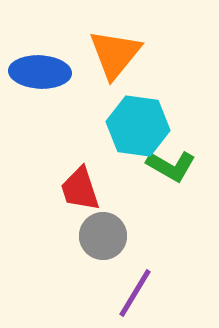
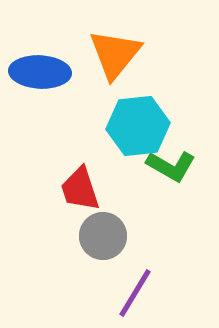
cyan hexagon: rotated 14 degrees counterclockwise
